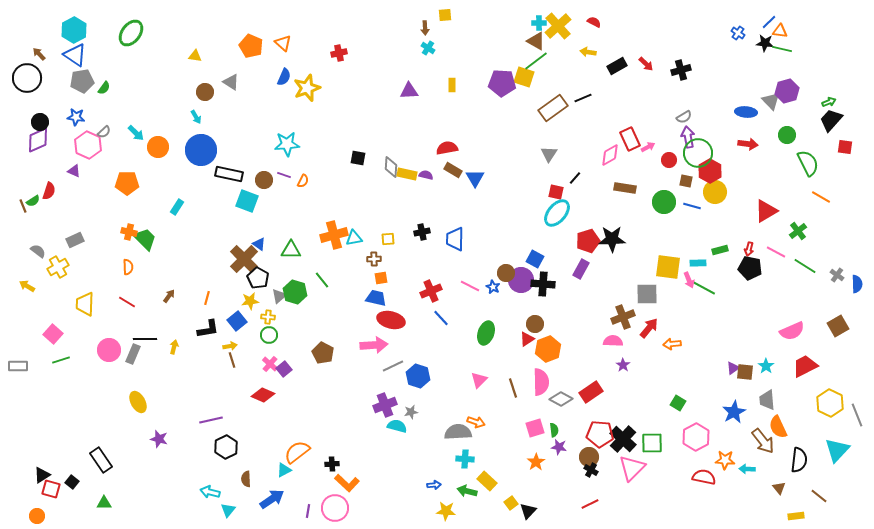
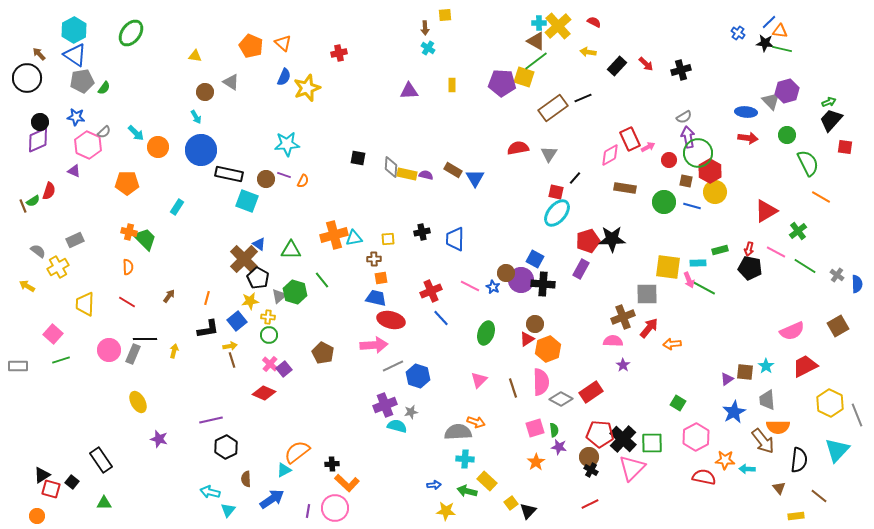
black rectangle at (617, 66): rotated 18 degrees counterclockwise
red arrow at (748, 144): moved 6 px up
red semicircle at (447, 148): moved 71 px right
brown circle at (264, 180): moved 2 px right, 1 px up
yellow arrow at (174, 347): moved 4 px down
purple triangle at (733, 368): moved 6 px left, 11 px down
red diamond at (263, 395): moved 1 px right, 2 px up
orange semicircle at (778, 427): rotated 65 degrees counterclockwise
